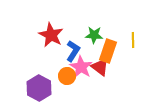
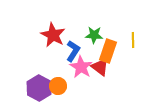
red star: moved 2 px right
orange circle: moved 9 px left, 10 px down
